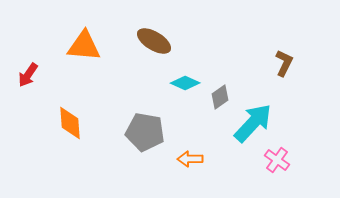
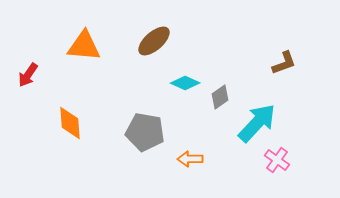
brown ellipse: rotated 72 degrees counterclockwise
brown L-shape: rotated 44 degrees clockwise
cyan arrow: moved 4 px right
